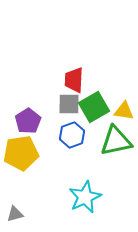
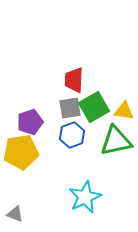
gray square: moved 1 px right, 4 px down; rotated 10 degrees counterclockwise
purple pentagon: moved 2 px right, 1 px down; rotated 15 degrees clockwise
yellow pentagon: moved 1 px up
gray triangle: rotated 36 degrees clockwise
